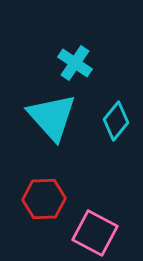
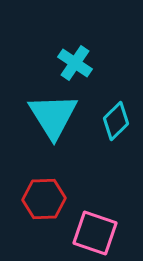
cyan triangle: moved 1 px right, 1 px up; rotated 10 degrees clockwise
cyan diamond: rotated 6 degrees clockwise
pink square: rotated 9 degrees counterclockwise
